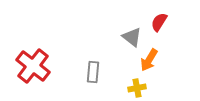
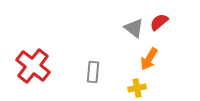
red semicircle: rotated 18 degrees clockwise
gray triangle: moved 2 px right, 9 px up
orange arrow: moved 1 px up
